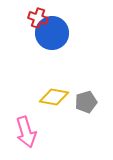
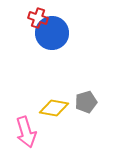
yellow diamond: moved 11 px down
